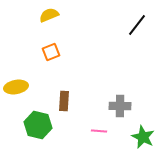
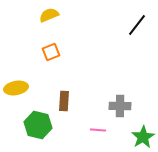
yellow ellipse: moved 1 px down
pink line: moved 1 px left, 1 px up
green star: rotated 15 degrees clockwise
